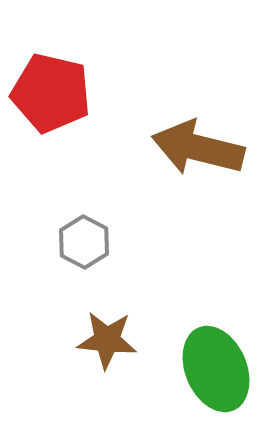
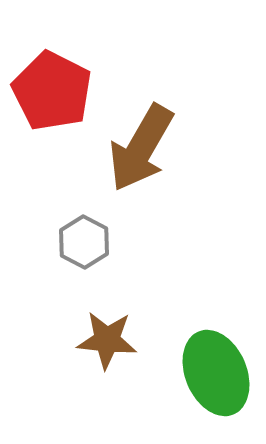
red pentagon: moved 1 px right, 2 px up; rotated 14 degrees clockwise
brown arrow: moved 57 px left; rotated 74 degrees counterclockwise
green ellipse: moved 4 px down
